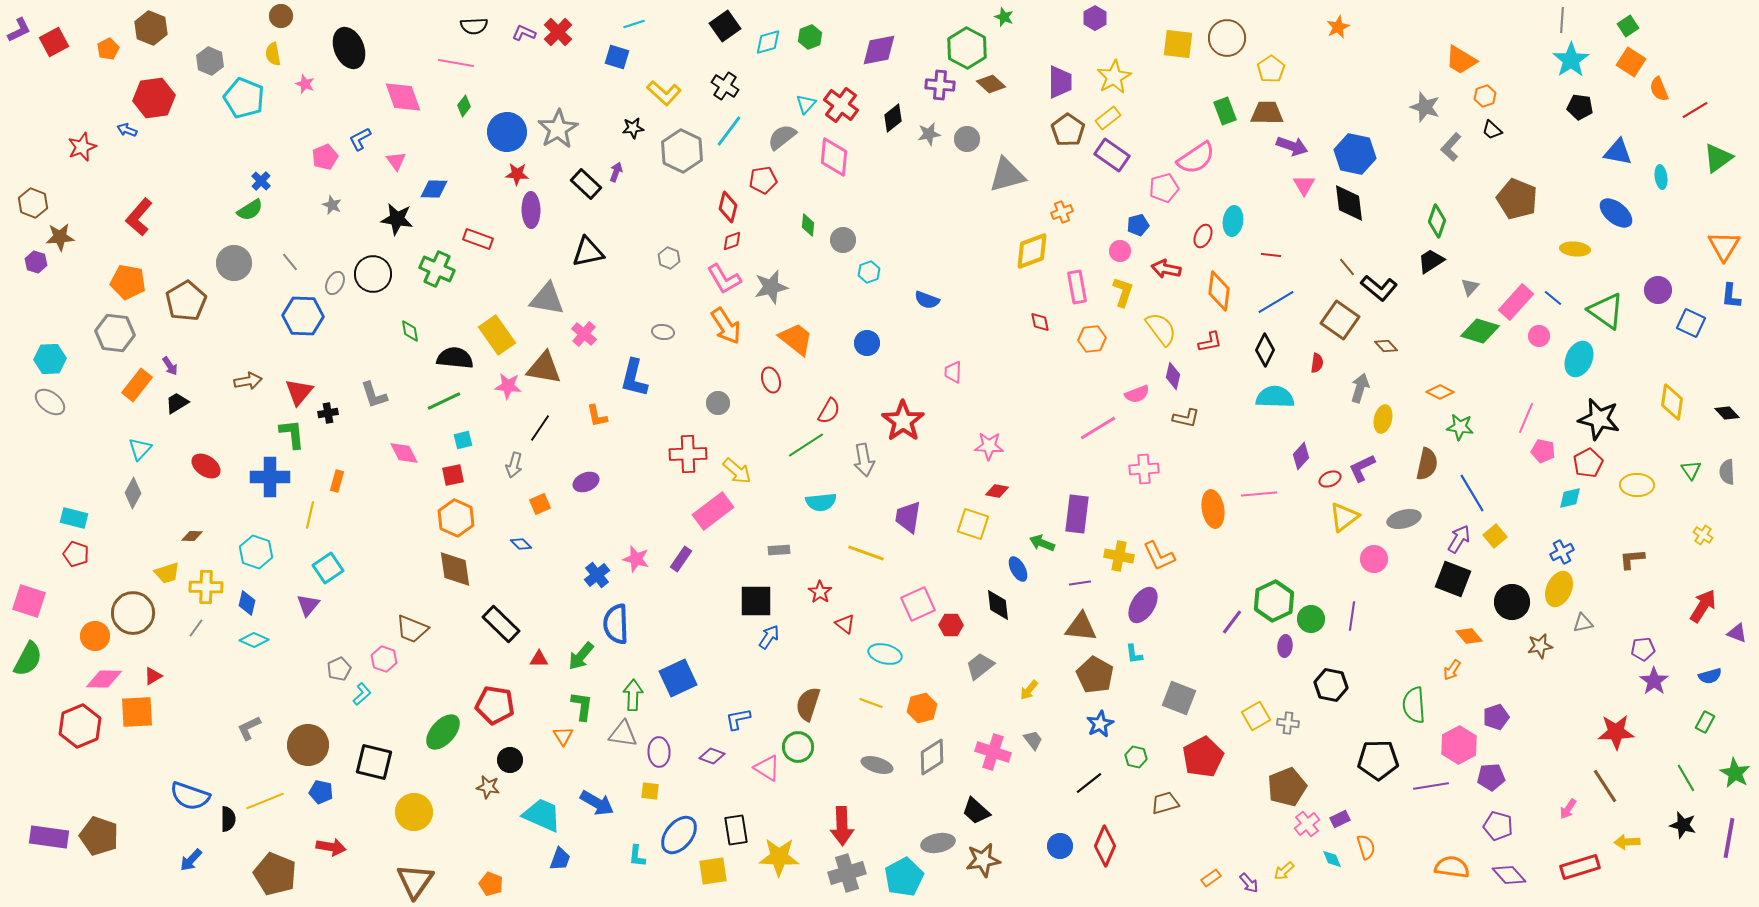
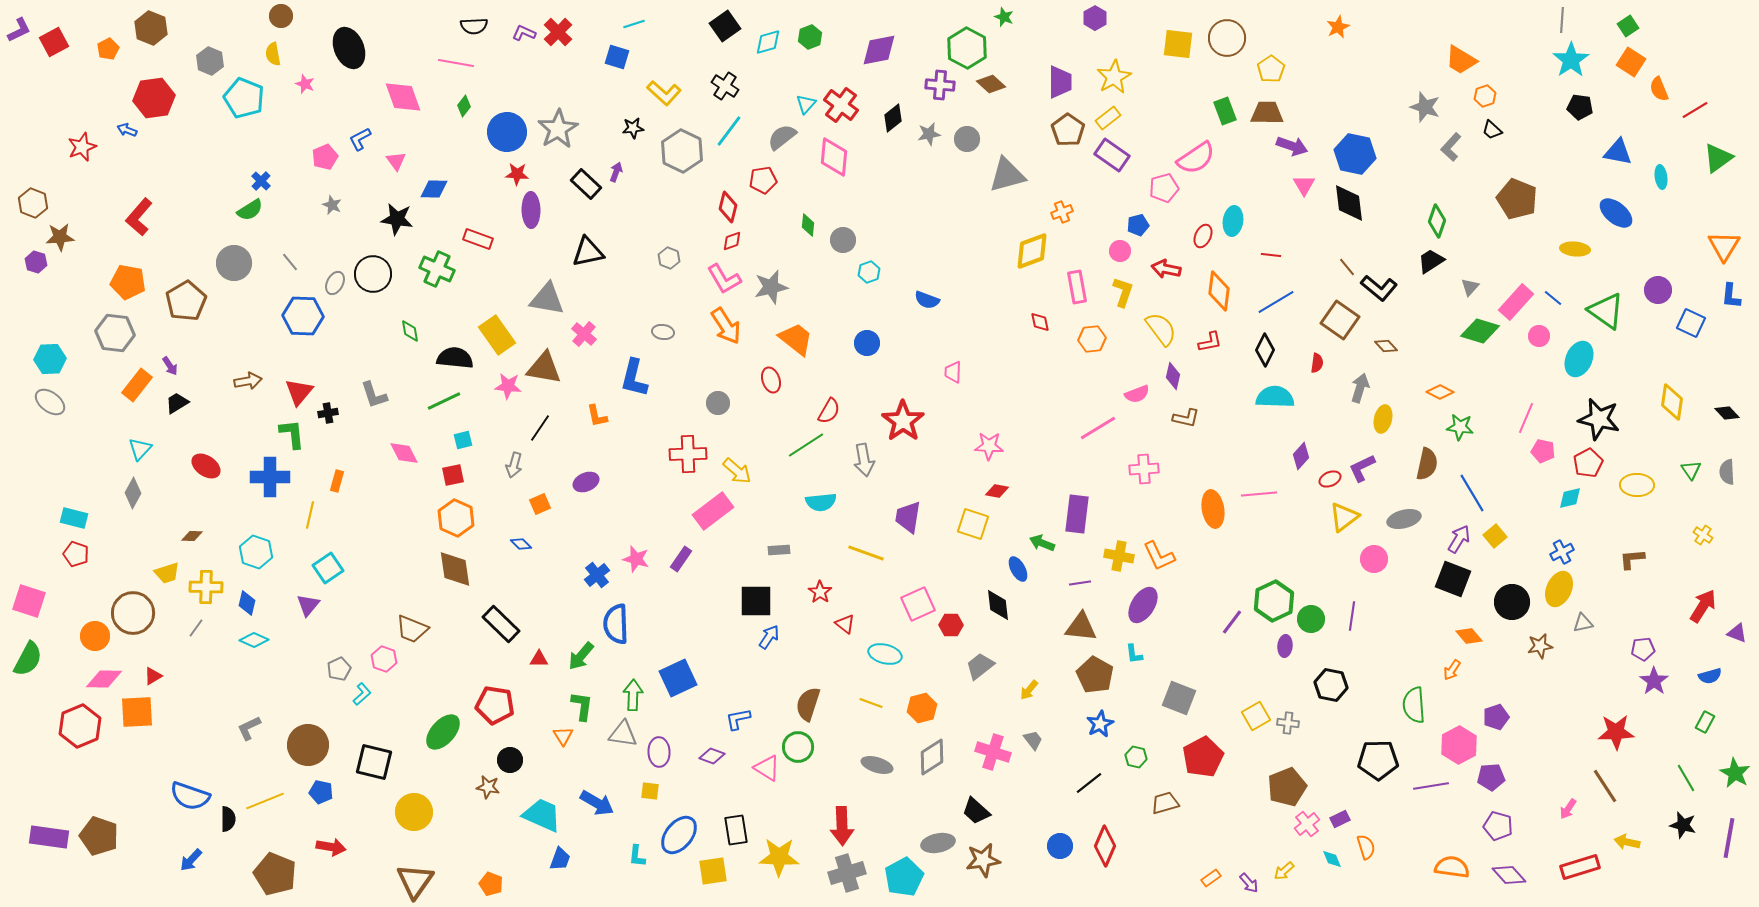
yellow arrow at (1627, 842): rotated 15 degrees clockwise
